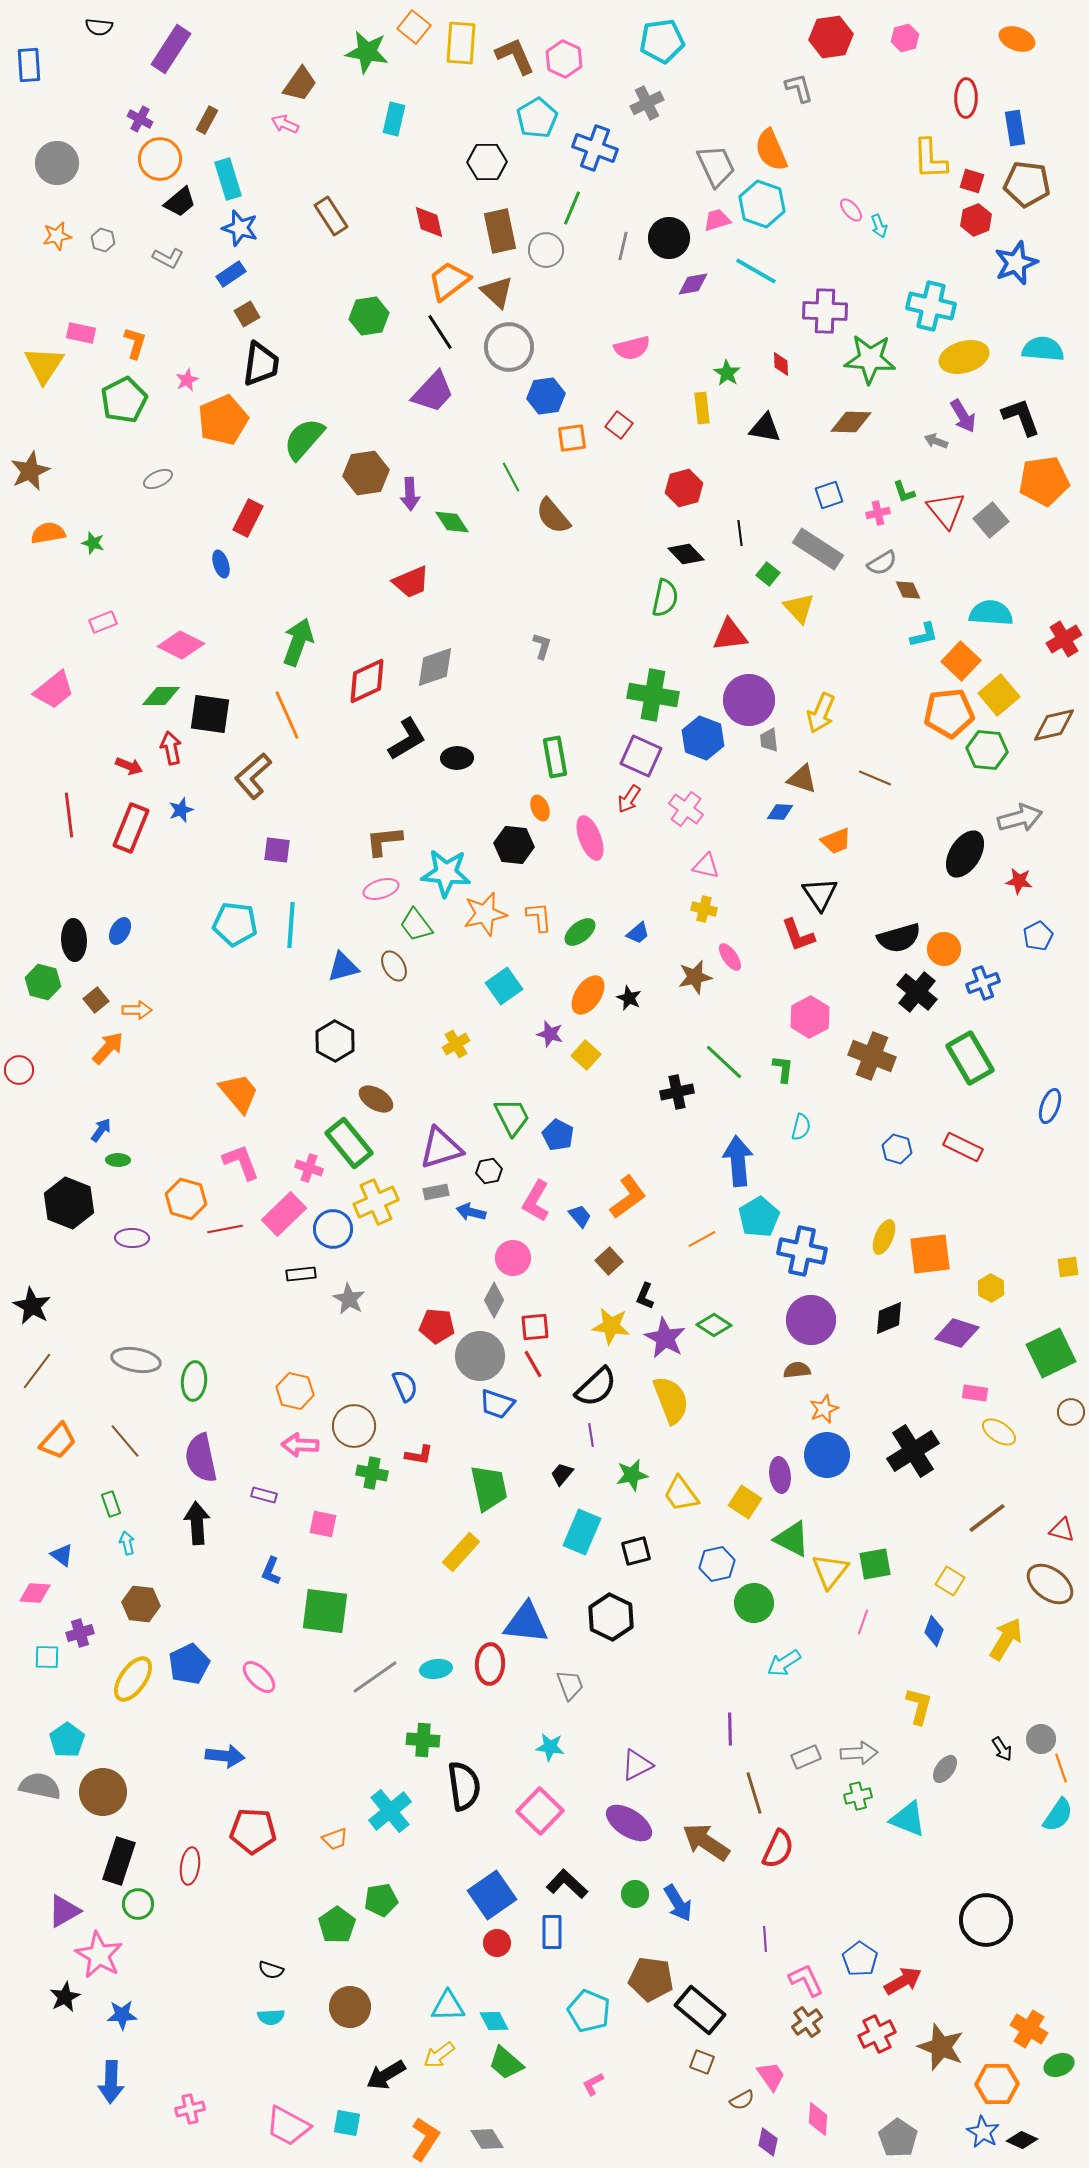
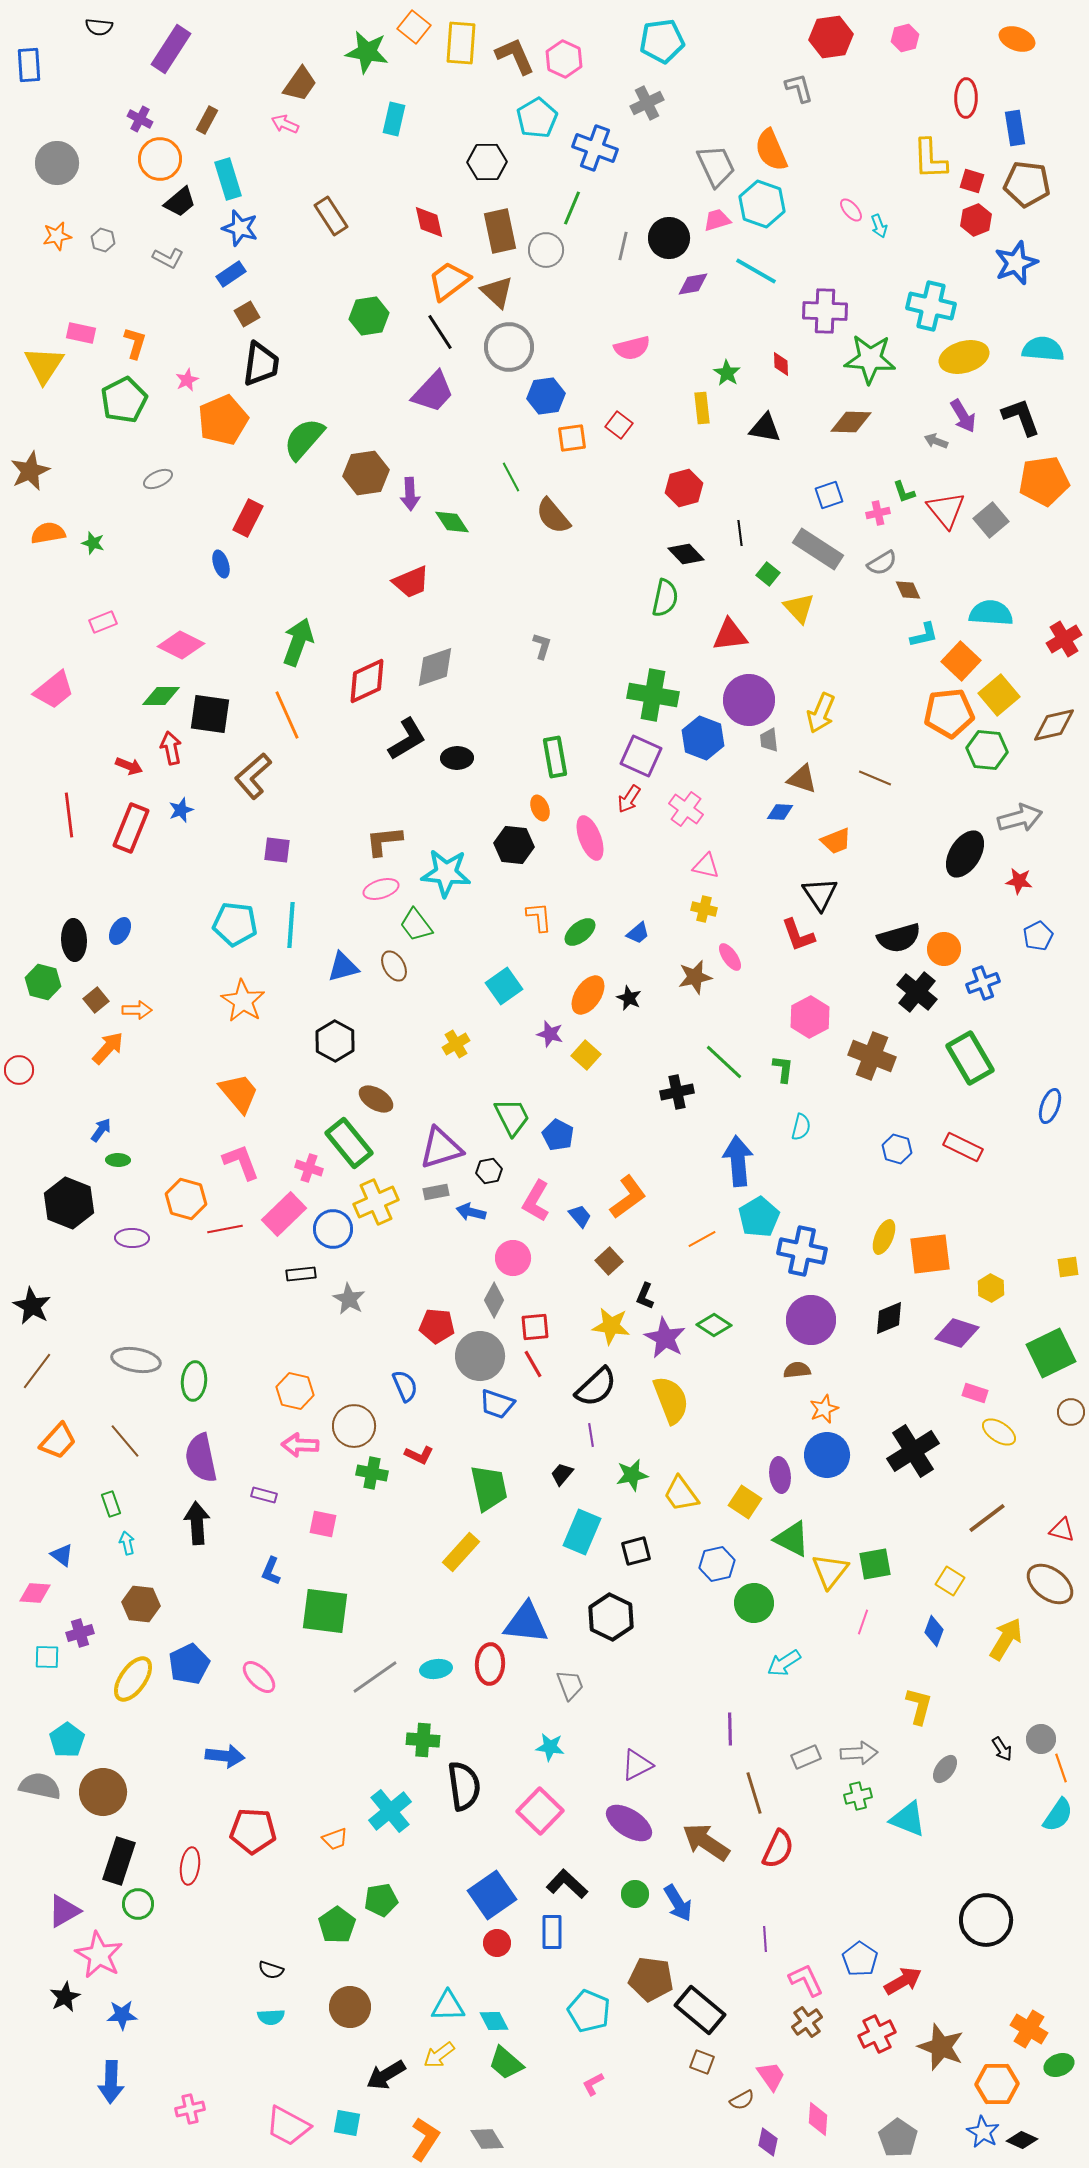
orange star at (485, 914): moved 242 px left, 87 px down; rotated 27 degrees counterclockwise
pink rectangle at (975, 1393): rotated 10 degrees clockwise
red L-shape at (419, 1455): rotated 16 degrees clockwise
